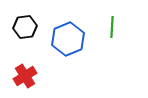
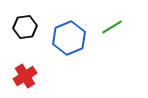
green line: rotated 55 degrees clockwise
blue hexagon: moved 1 px right, 1 px up
